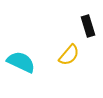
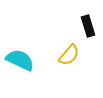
cyan semicircle: moved 1 px left, 2 px up
